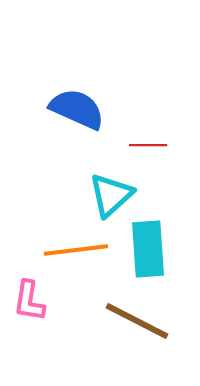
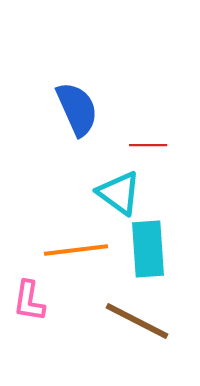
blue semicircle: rotated 42 degrees clockwise
cyan triangle: moved 8 px right, 2 px up; rotated 42 degrees counterclockwise
